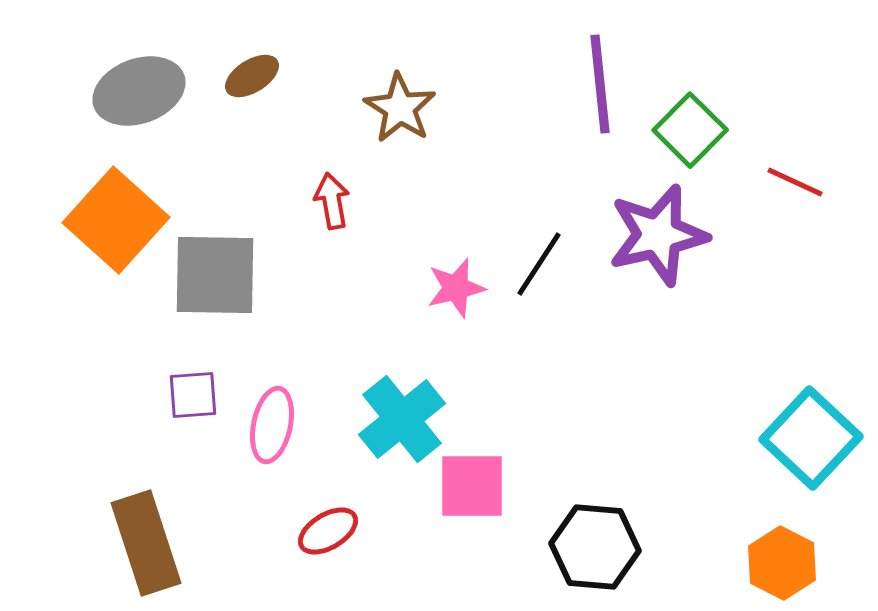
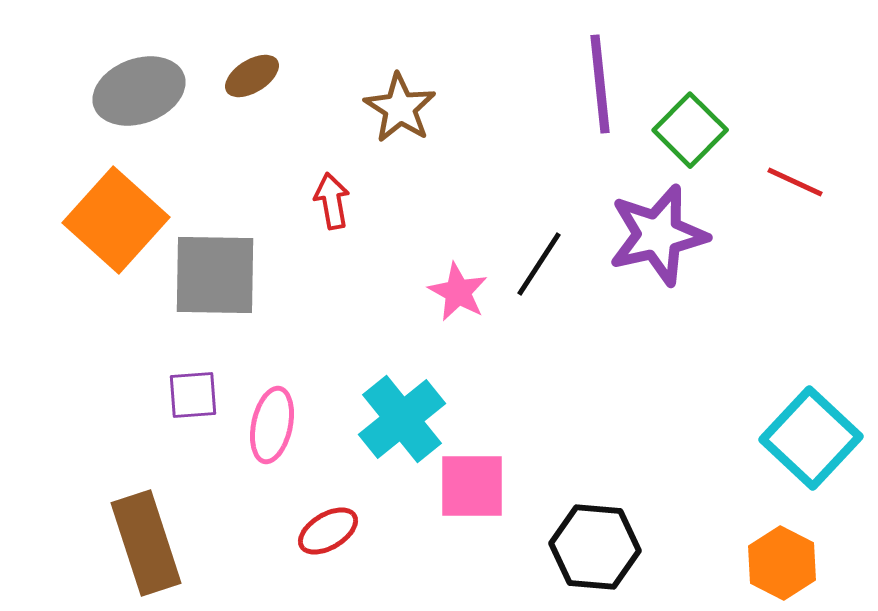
pink star: moved 2 px right, 4 px down; rotated 30 degrees counterclockwise
